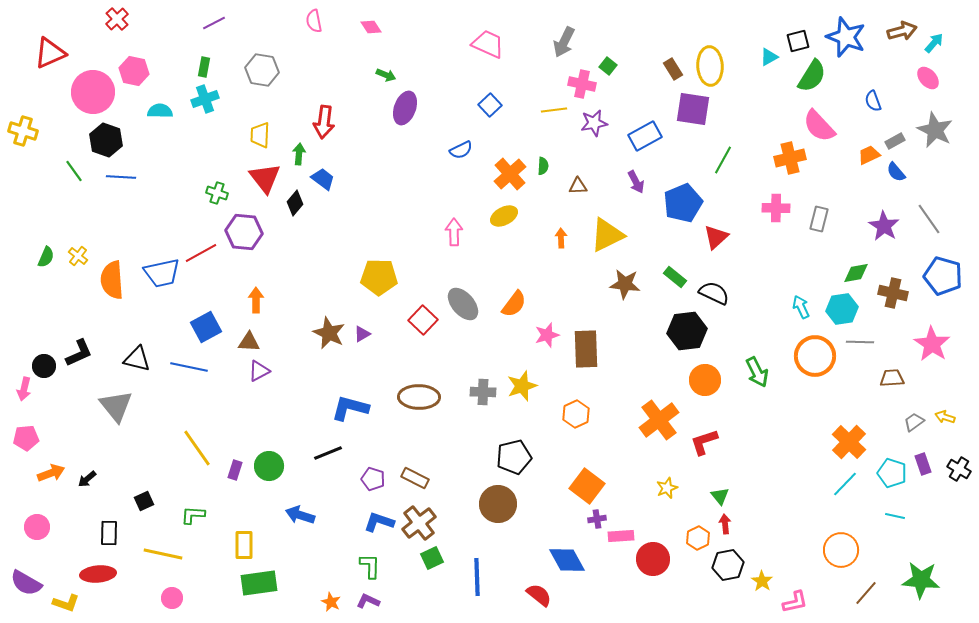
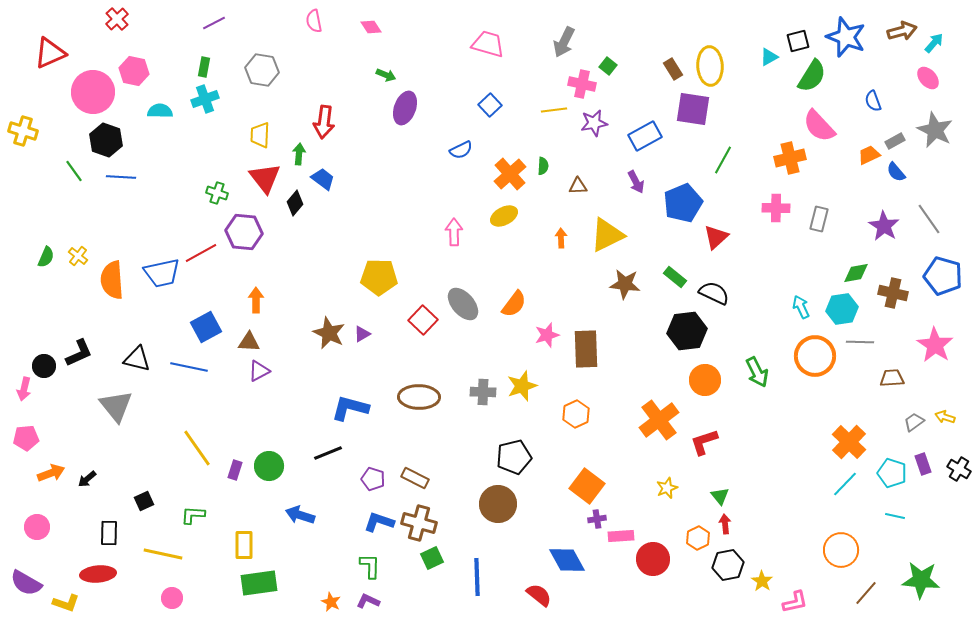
pink trapezoid at (488, 44): rotated 8 degrees counterclockwise
pink star at (932, 344): moved 3 px right, 1 px down
brown cross at (419, 523): rotated 36 degrees counterclockwise
